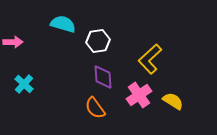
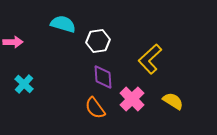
pink cross: moved 7 px left, 4 px down; rotated 10 degrees counterclockwise
